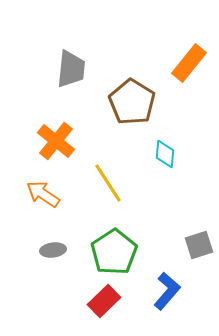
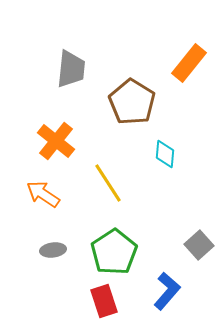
gray square: rotated 24 degrees counterclockwise
red rectangle: rotated 64 degrees counterclockwise
